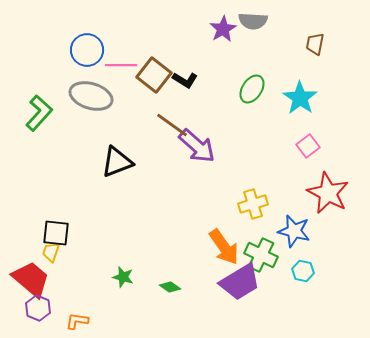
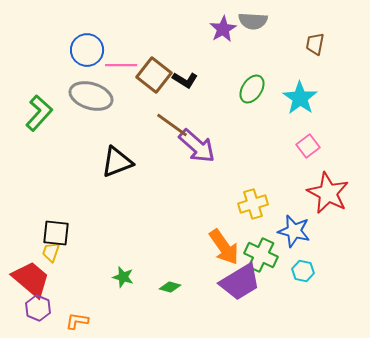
green diamond: rotated 20 degrees counterclockwise
